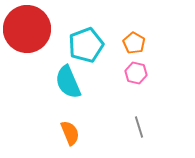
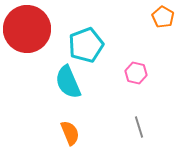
orange pentagon: moved 29 px right, 26 px up
